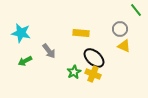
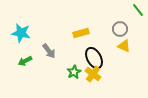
green line: moved 2 px right
yellow rectangle: rotated 21 degrees counterclockwise
black ellipse: rotated 20 degrees clockwise
yellow cross: rotated 14 degrees clockwise
